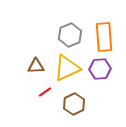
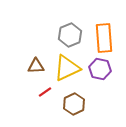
orange rectangle: moved 1 px down
purple hexagon: rotated 15 degrees clockwise
